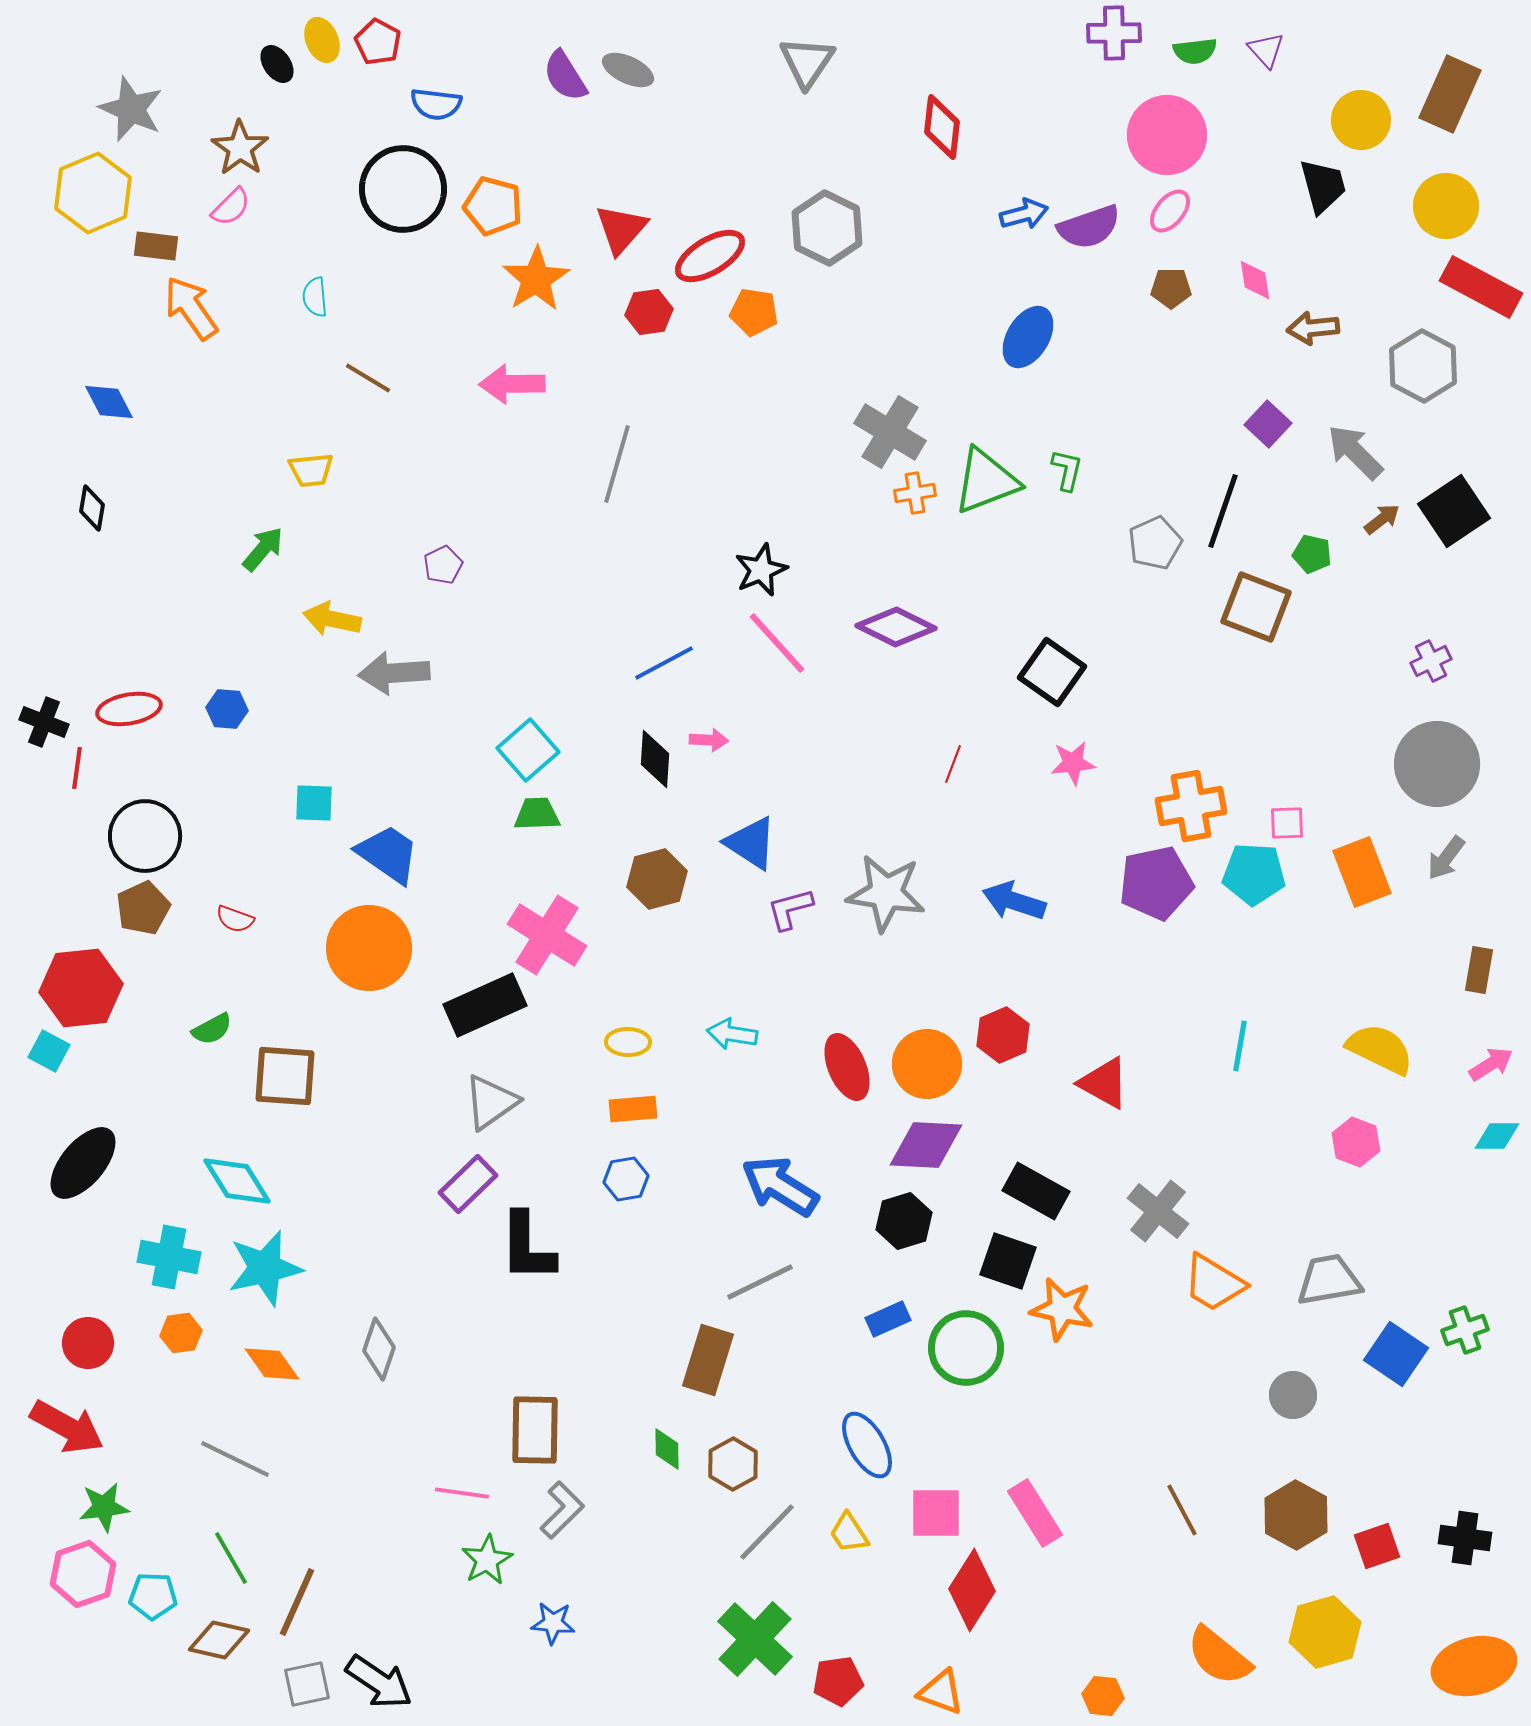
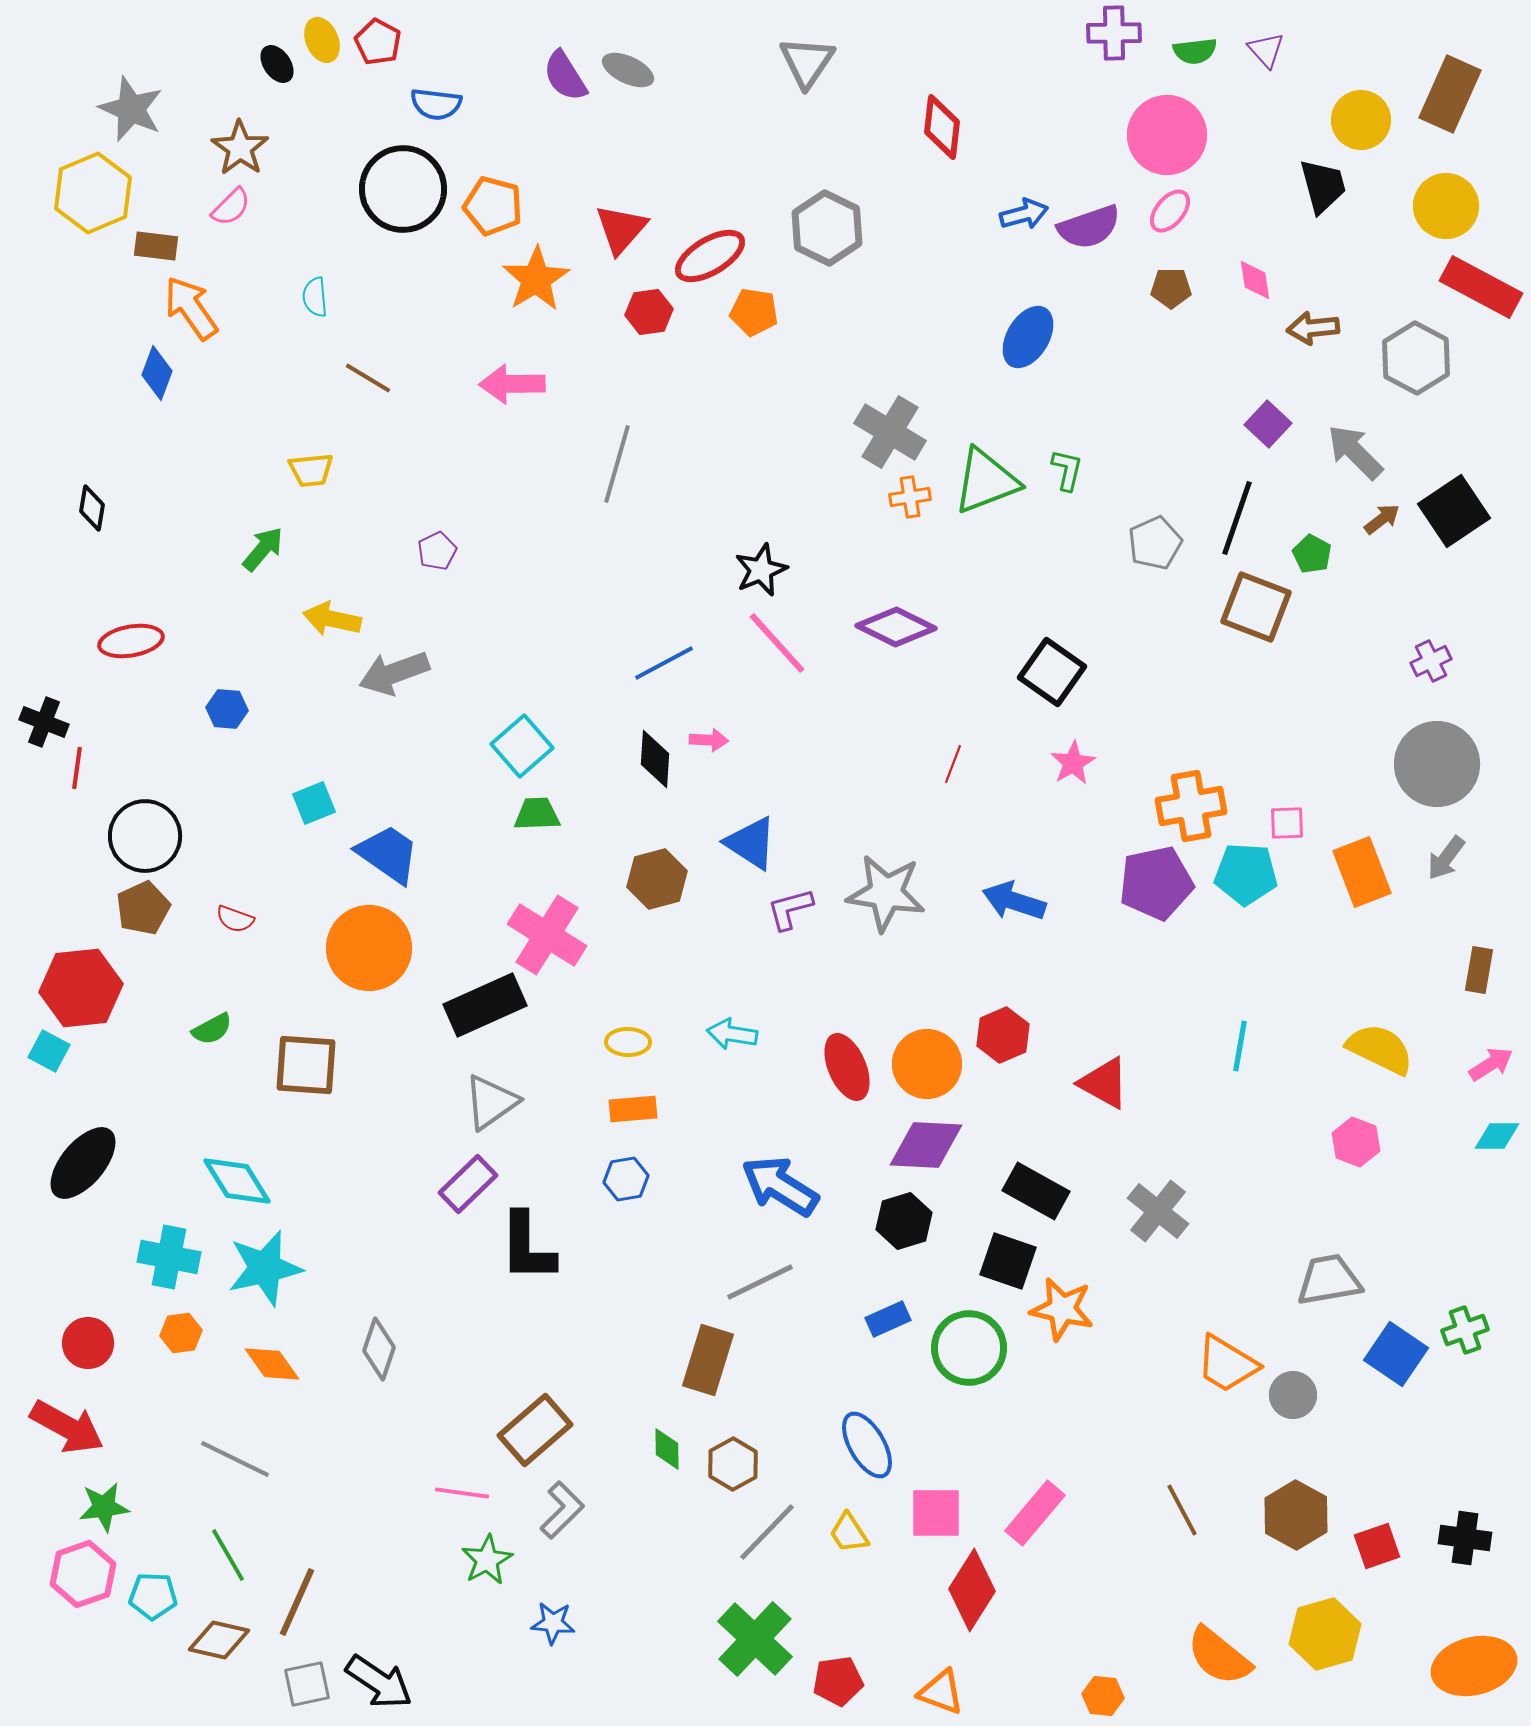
gray hexagon at (1423, 366): moved 7 px left, 8 px up
blue diamond at (109, 402): moved 48 px right, 29 px up; rotated 48 degrees clockwise
orange cross at (915, 493): moved 5 px left, 4 px down
black line at (1223, 511): moved 14 px right, 7 px down
green pentagon at (1312, 554): rotated 15 degrees clockwise
purple pentagon at (443, 565): moved 6 px left, 14 px up
gray arrow at (394, 673): rotated 16 degrees counterclockwise
red ellipse at (129, 709): moved 2 px right, 68 px up
cyan square at (528, 750): moved 6 px left, 4 px up
pink star at (1073, 763): rotated 24 degrees counterclockwise
cyan square at (314, 803): rotated 24 degrees counterclockwise
cyan pentagon at (1254, 874): moved 8 px left
brown square at (285, 1076): moved 21 px right, 11 px up
orange trapezoid at (1214, 1283): moved 13 px right, 81 px down
green circle at (966, 1348): moved 3 px right
brown rectangle at (535, 1430): rotated 48 degrees clockwise
pink rectangle at (1035, 1513): rotated 72 degrees clockwise
green line at (231, 1558): moved 3 px left, 3 px up
yellow hexagon at (1325, 1632): moved 2 px down
